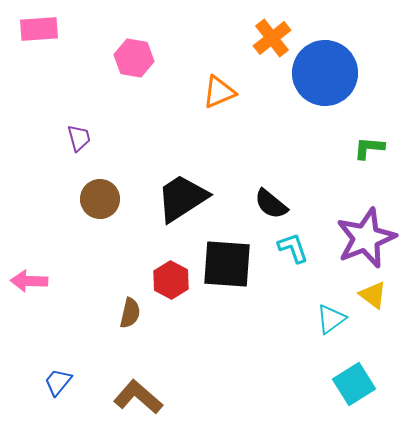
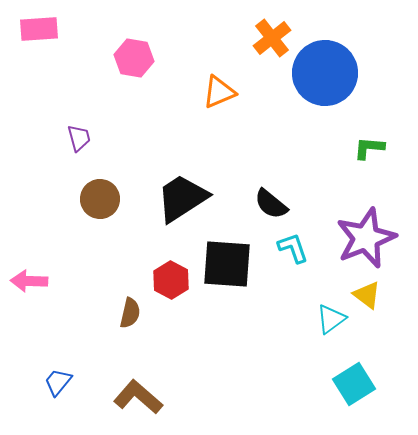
yellow triangle: moved 6 px left
